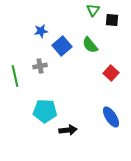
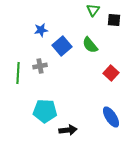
black square: moved 2 px right
blue star: moved 1 px up
green line: moved 3 px right, 3 px up; rotated 15 degrees clockwise
